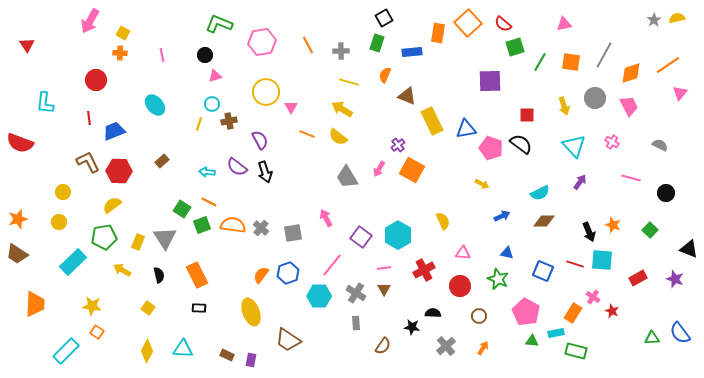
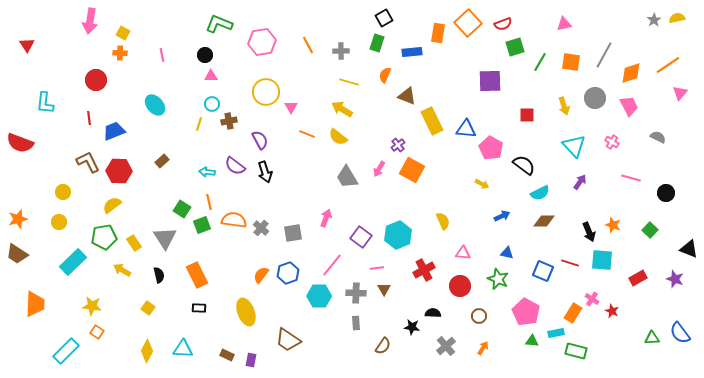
pink arrow at (90, 21): rotated 20 degrees counterclockwise
red semicircle at (503, 24): rotated 60 degrees counterclockwise
pink triangle at (215, 76): moved 4 px left; rotated 16 degrees clockwise
blue triangle at (466, 129): rotated 15 degrees clockwise
black semicircle at (521, 144): moved 3 px right, 21 px down
gray semicircle at (660, 145): moved 2 px left, 8 px up
pink pentagon at (491, 148): rotated 10 degrees clockwise
purple semicircle at (237, 167): moved 2 px left, 1 px up
orange line at (209, 202): rotated 49 degrees clockwise
pink arrow at (326, 218): rotated 48 degrees clockwise
orange semicircle at (233, 225): moved 1 px right, 5 px up
cyan hexagon at (398, 235): rotated 8 degrees clockwise
yellow rectangle at (138, 242): moved 4 px left, 1 px down; rotated 56 degrees counterclockwise
red line at (575, 264): moved 5 px left, 1 px up
pink line at (384, 268): moved 7 px left
gray cross at (356, 293): rotated 30 degrees counterclockwise
pink cross at (593, 297): moved 1 px left, 2 px down
yellow ellipse at (251, 312): moved 5 px left
